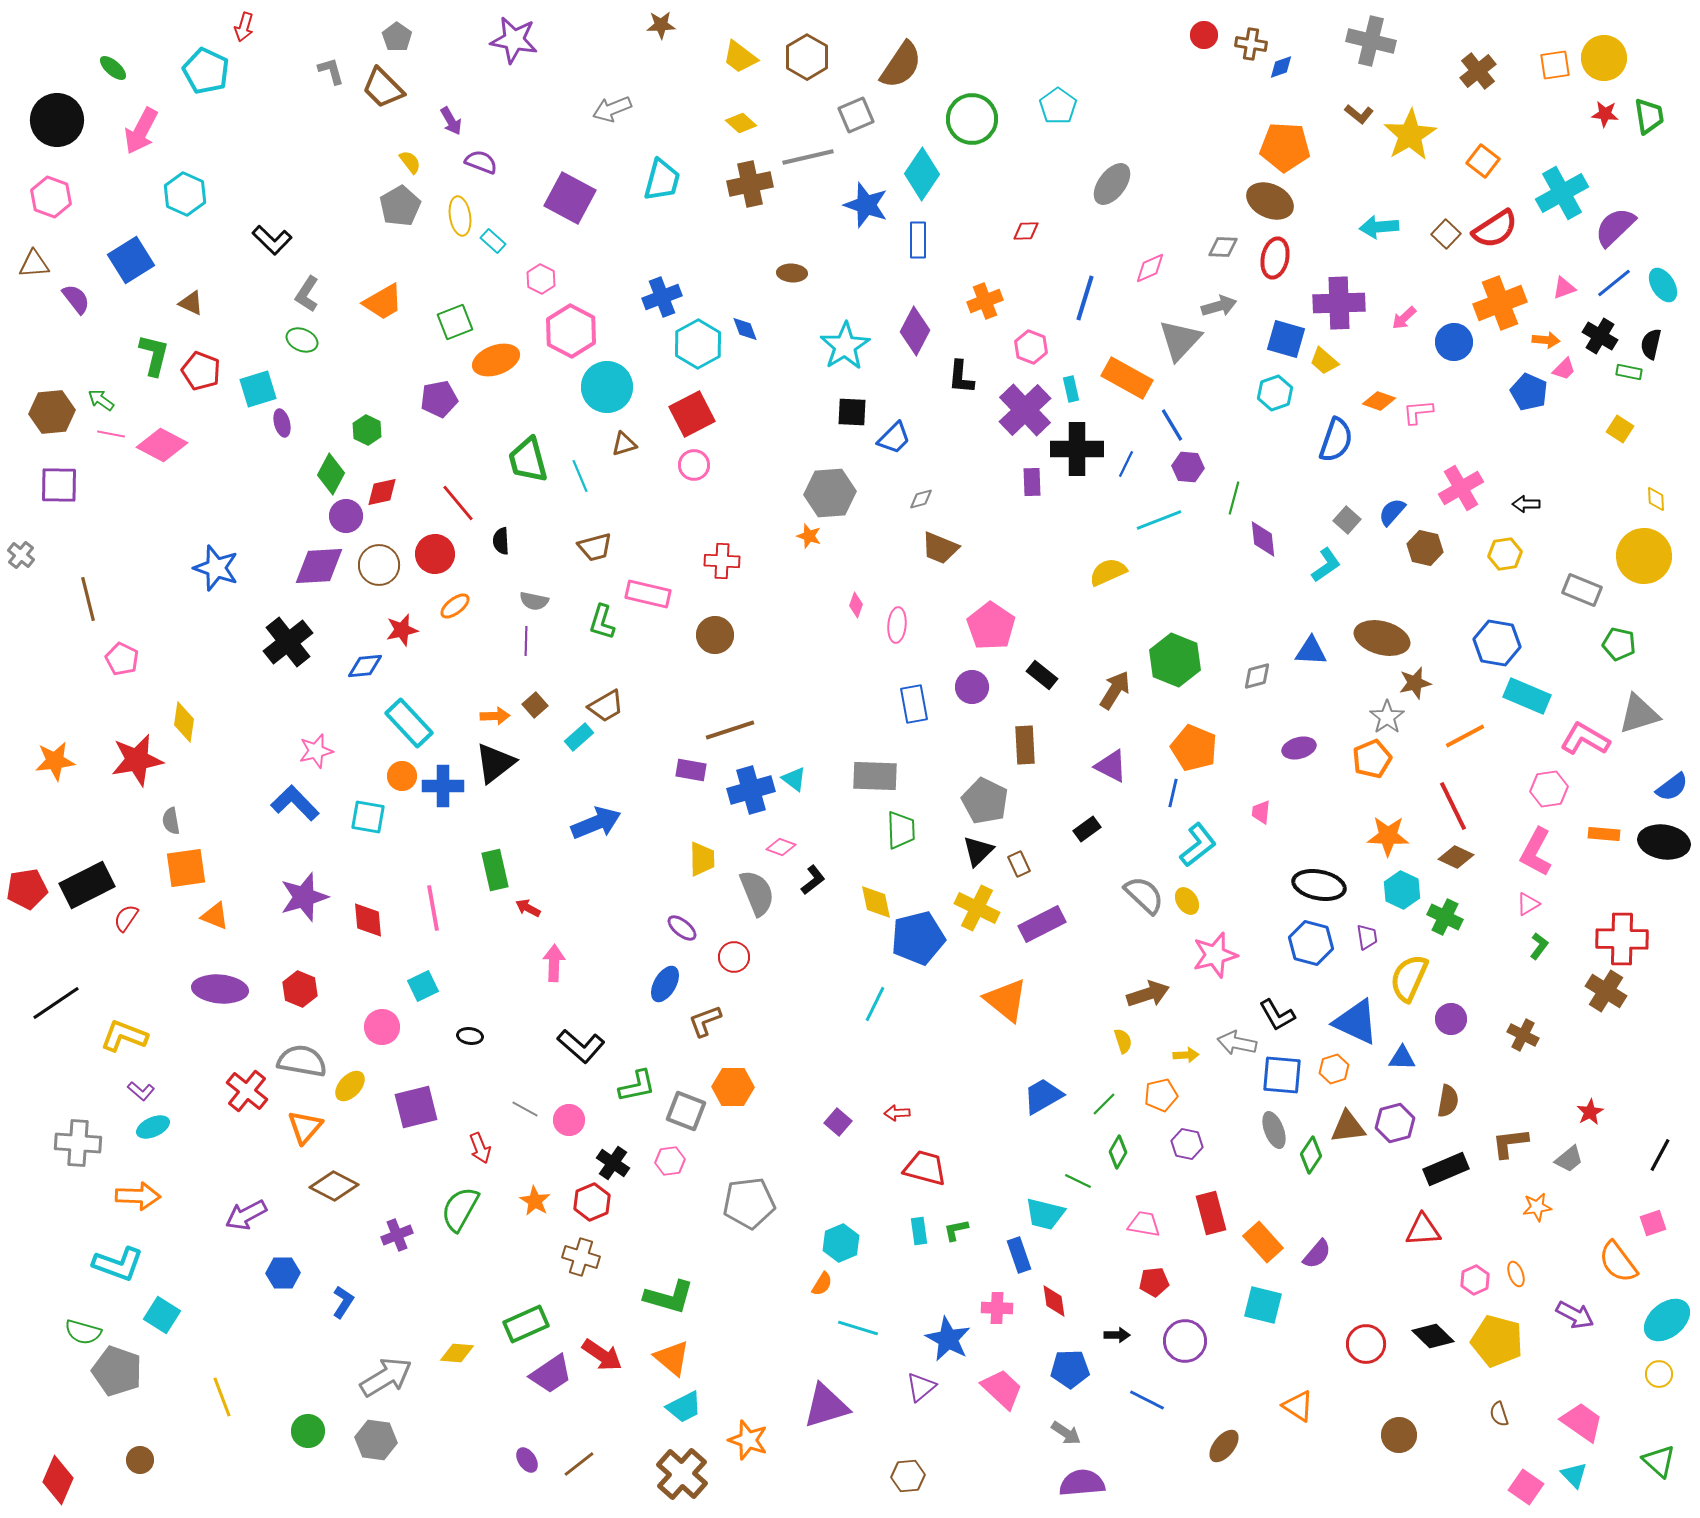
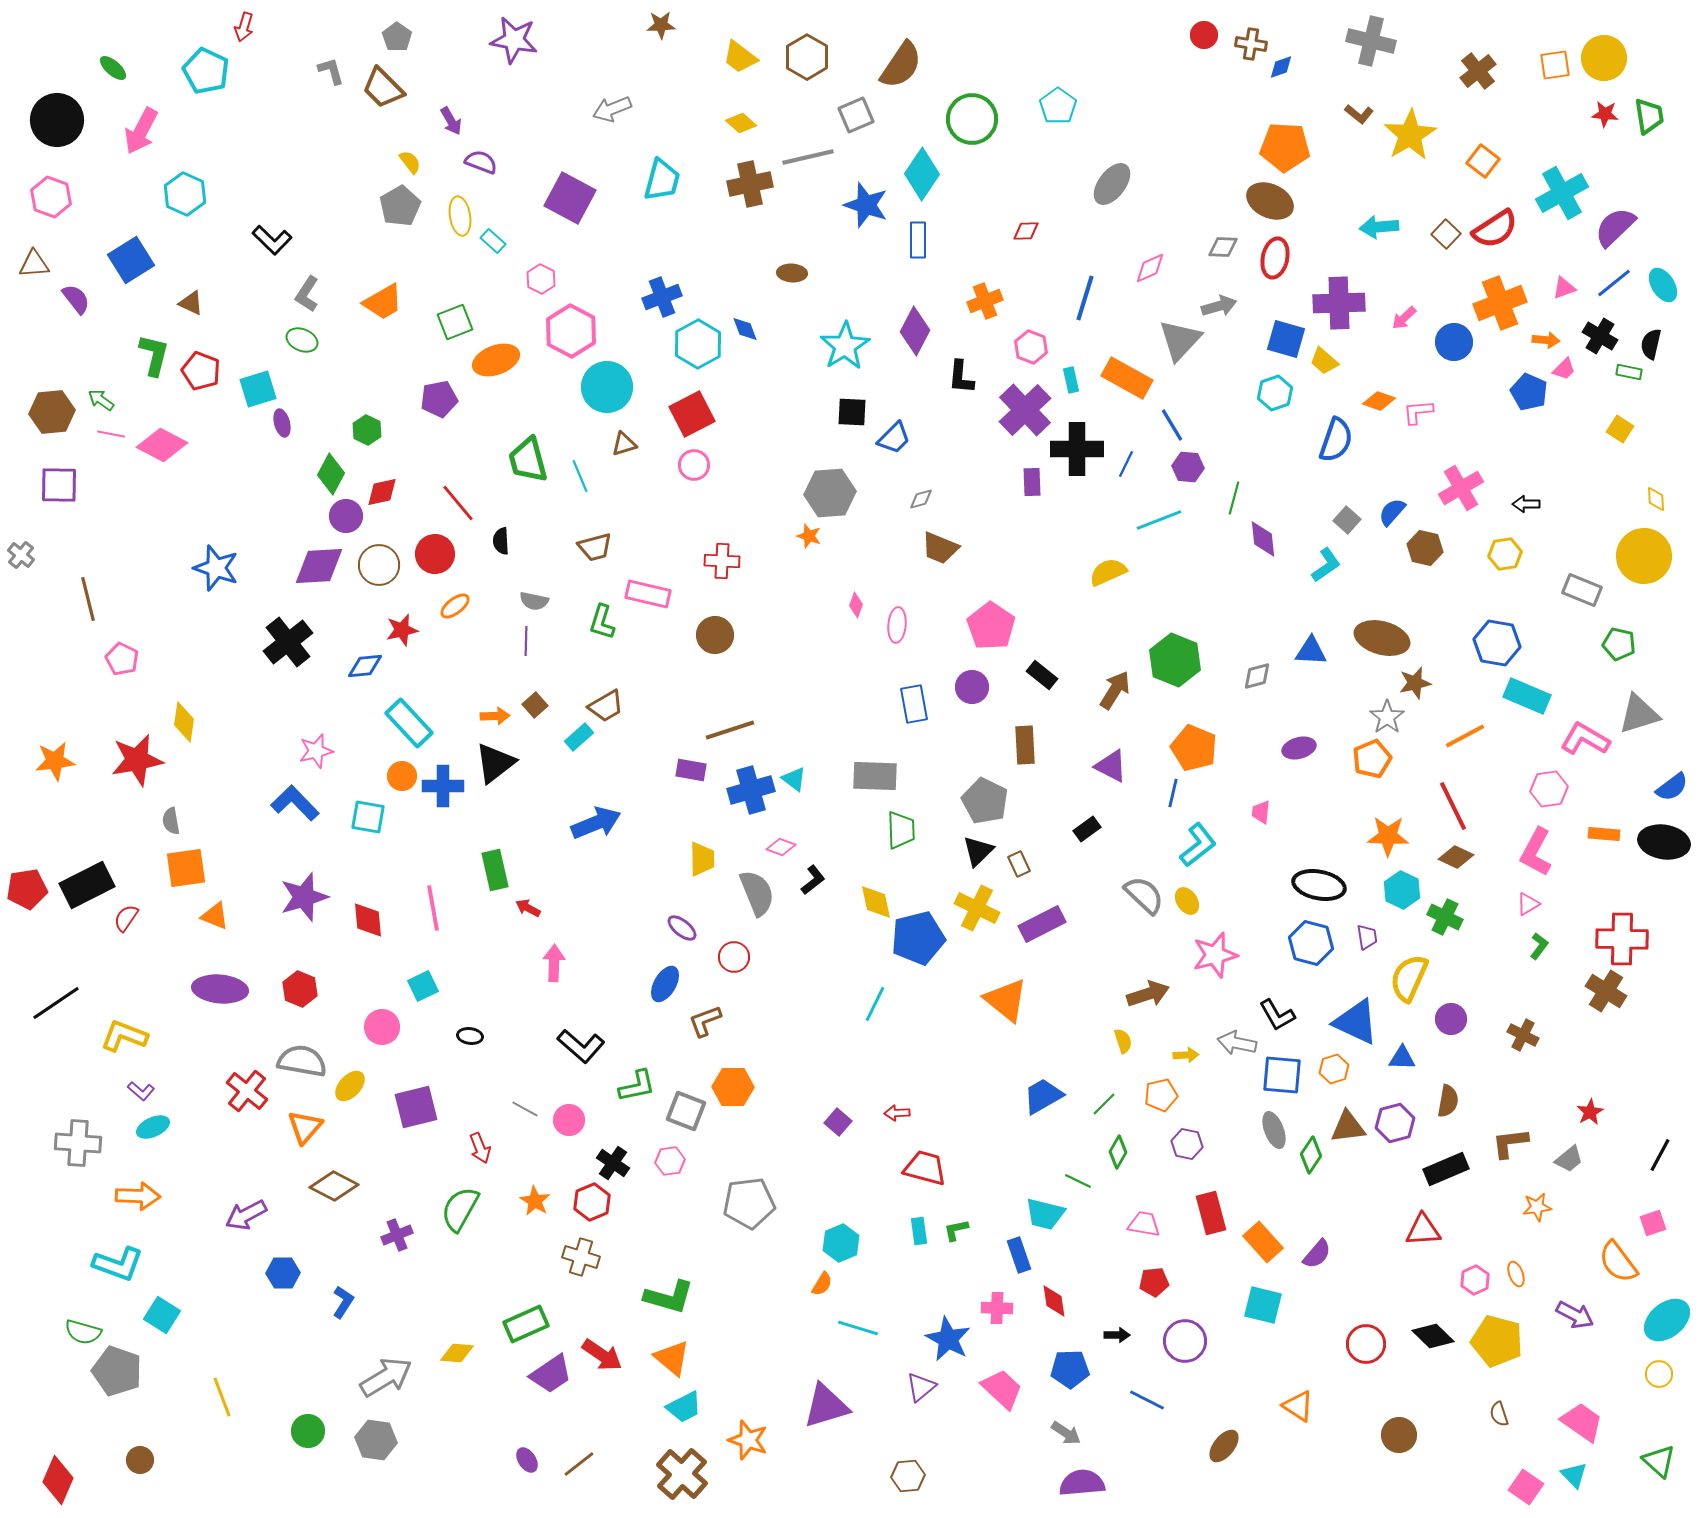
cyan rectangle at (1071, 389): moved 9 px up
